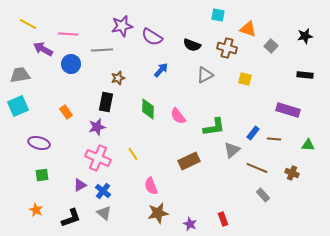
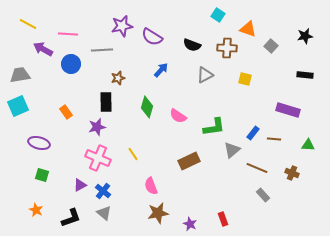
cyan square at (218, 15): rotated 24 degrees clockwise
brown cross at (227, 48): rotated 12 degrees counterclockwise
black rectangle at (106, 102): rotated 12 degrees counterclockwise
green diamond at (148, 109): moved 1 px left, 2 px up; rotated 15 degrees clockwise
pink semicircle at (178, 116): rotated 18 degrees counterclockwise
green square at (42, 175): rotated 24 degrees clockwise
